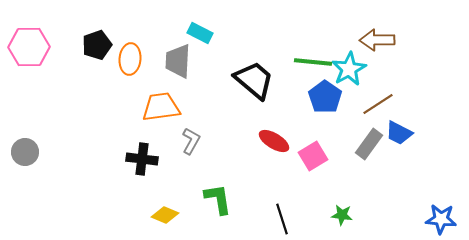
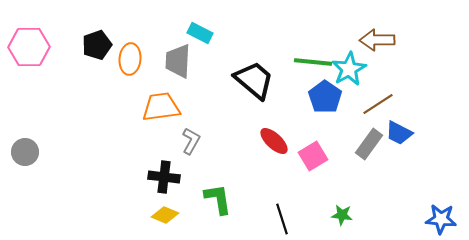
red ellipse: rotated 12 degrees clockwise
black cross: moved 22 px right, 18 px down
